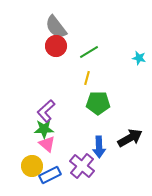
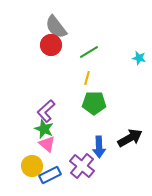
red circle: moved 5 px left, 1 px up
green pentagon: moved 4 px left
green star: rotated 24 degrees clockwise
